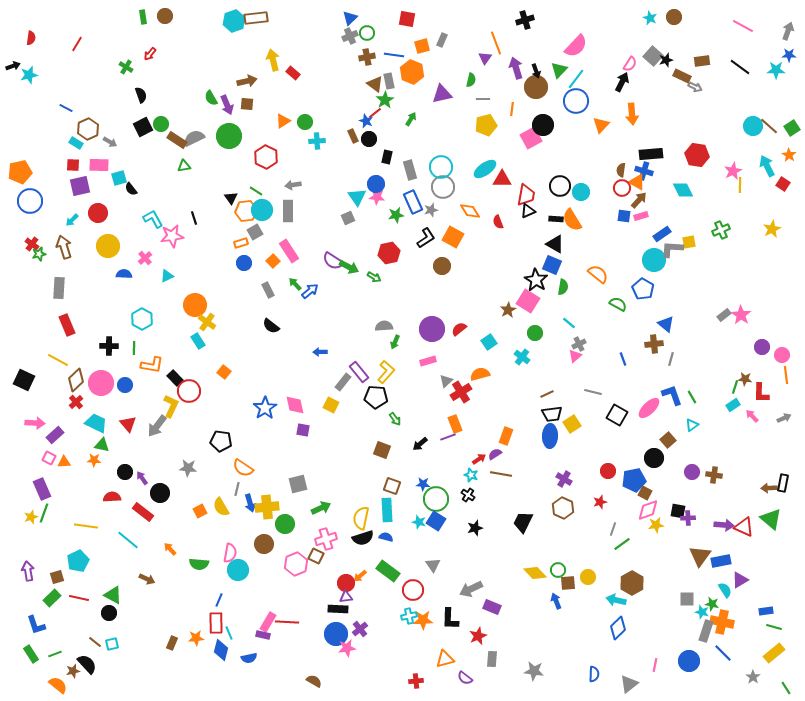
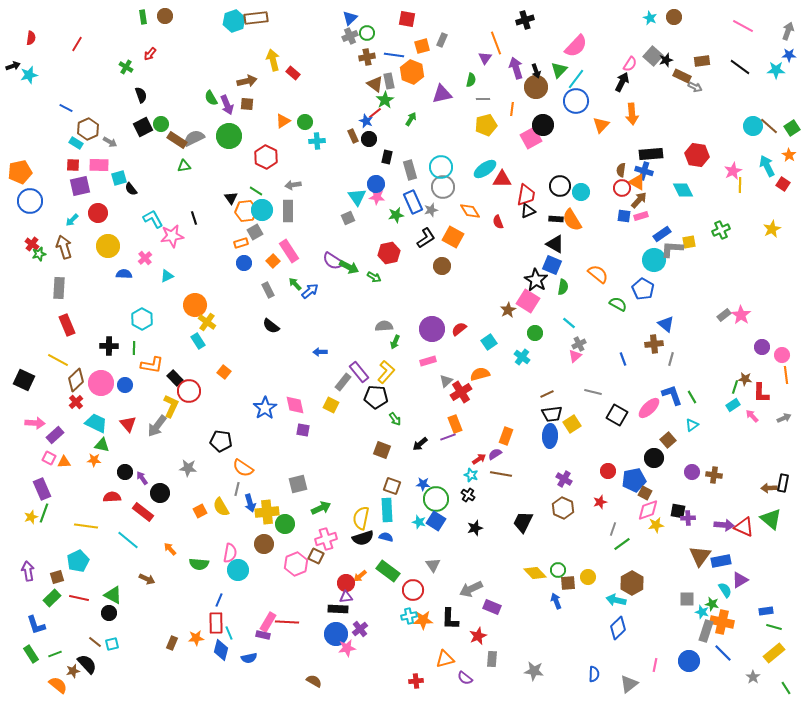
yellow cross at (267, 507): moved 5 px down
